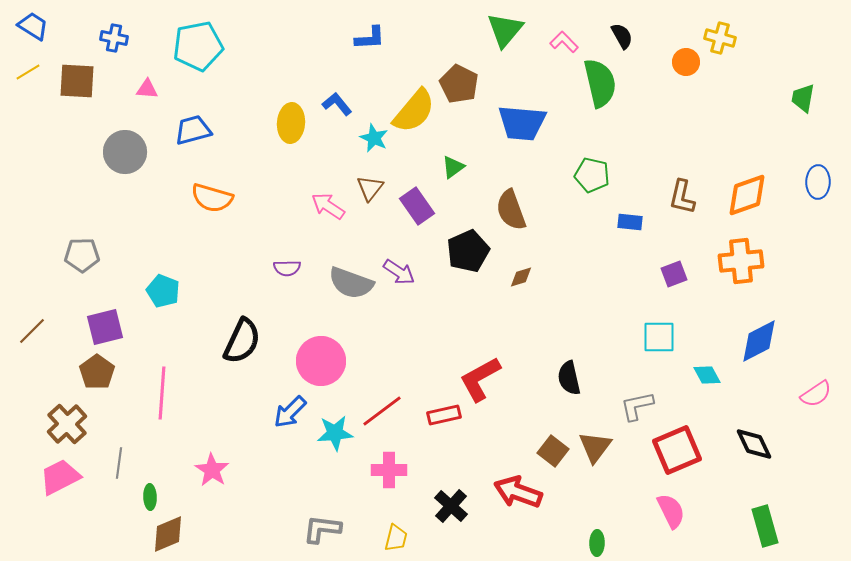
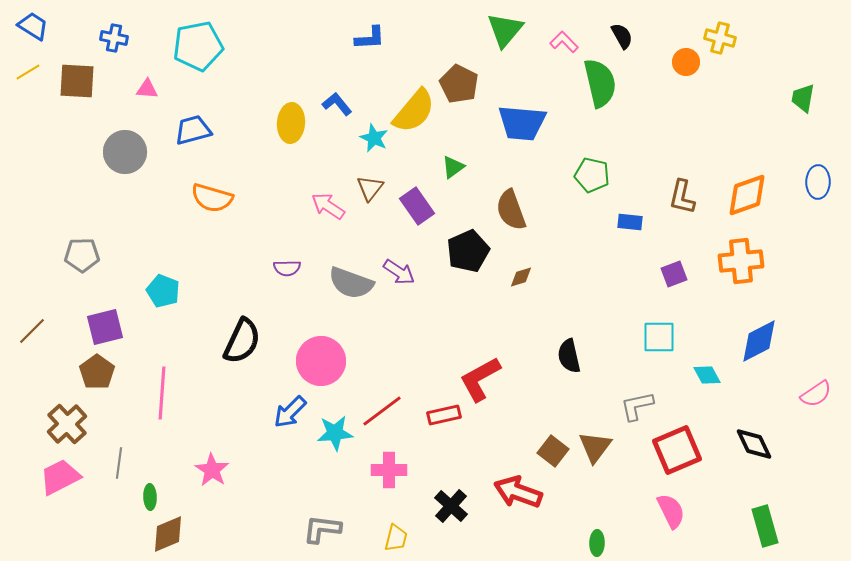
black semicircle at (569, 378): moved 22 px up
